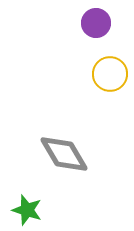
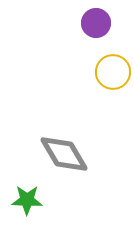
yellow circle: moved 3 px right, 2 px up
green star: moved 10 px up; rotated 16 degrees counterclockwise
